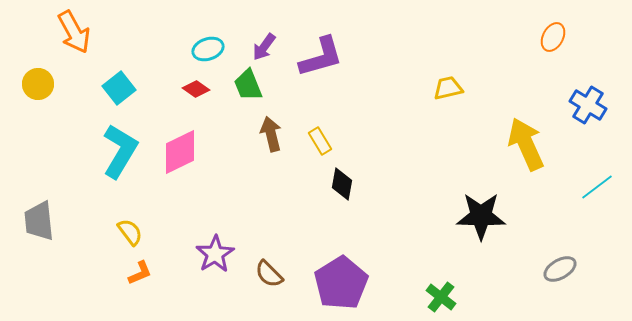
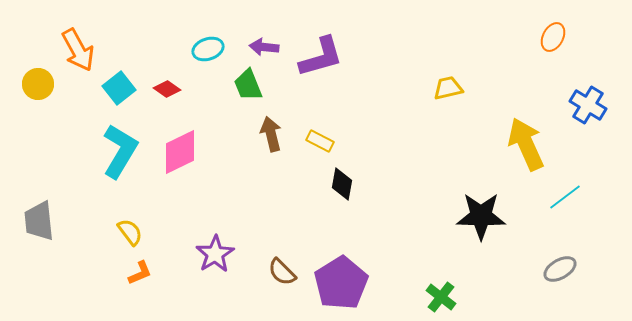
orange arrow: moved 4 px right, 18 px down
purple arrow: rotated 60 degrees clockwise
red diamond: moved 29 px left
yellow rectangle: rotated 32 degrees counterclockwise
cyan line: moved 32 px left, 10 px down
brown semicircle: moved 13 px right, 2 px up
